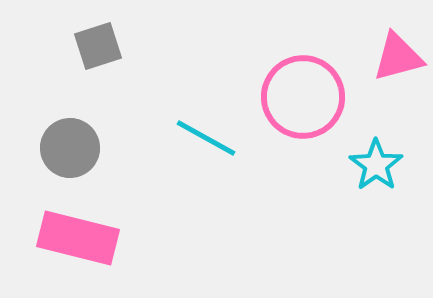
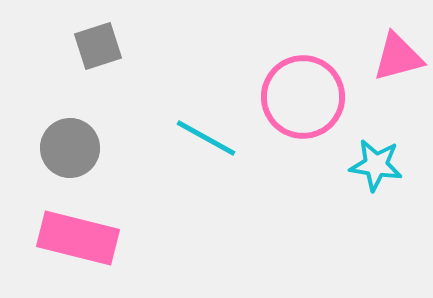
cyan star: rotated 28 degrees counterclockwise
